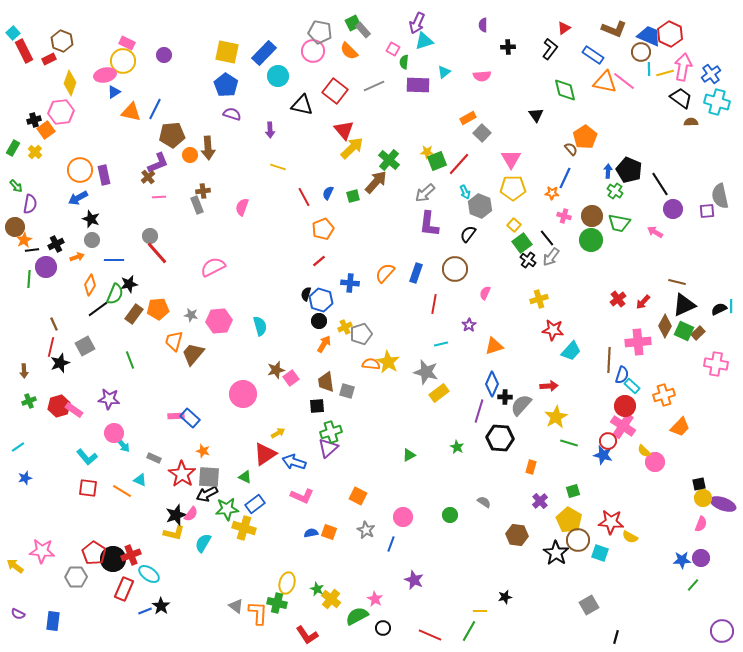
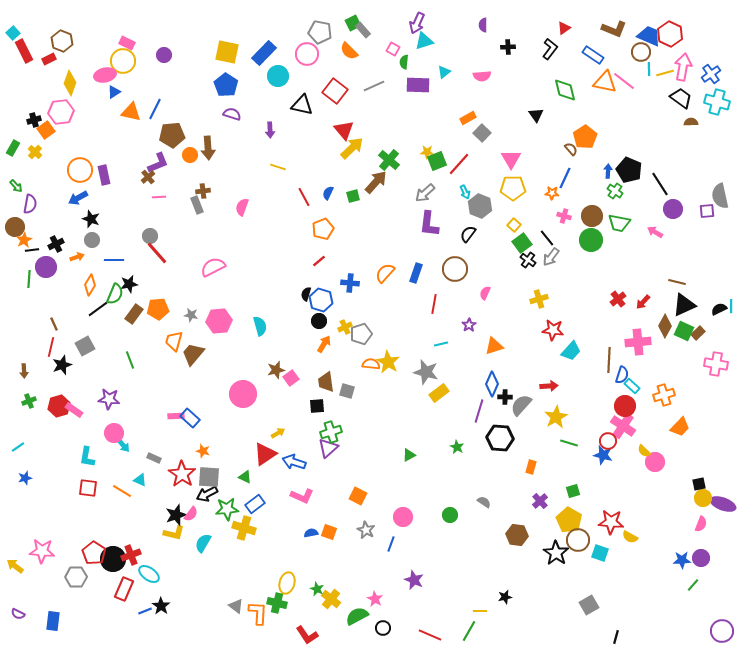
pink circle at (313, 51): moved 6 px left, 3 px down
black star at (60, 363): moved 2 px right, 2 px down
cyan L-shape at (87, 457): rotated 50 degrees clockwise
